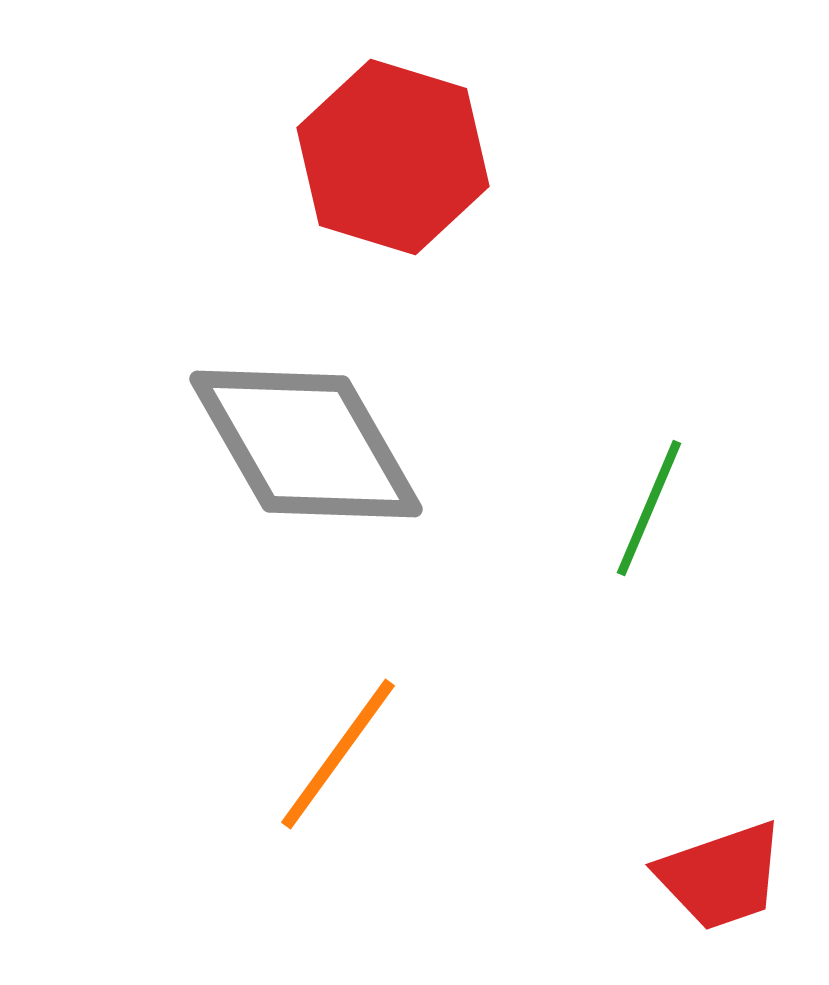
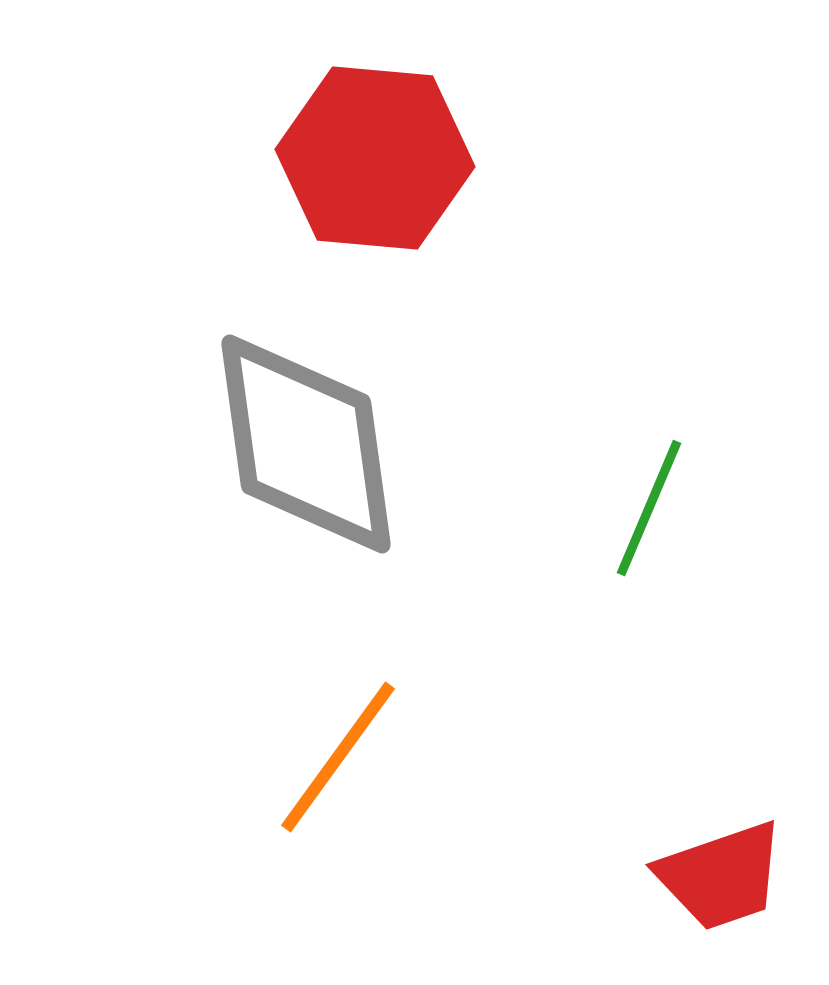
red hexagon: moved 18 px left, 1 px down; rotated 12 degrees counterclockwise
gray diamond: rotated 22 degrees clockwise
orange line: moved 3 px down
